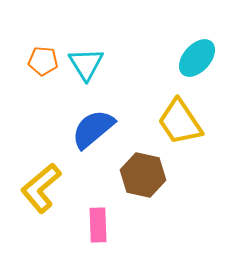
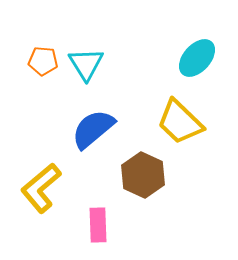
yellow trapezoid: rotated 12 degrees counterclockwise
brown hexagon: rotated 12 degrees clockwise
